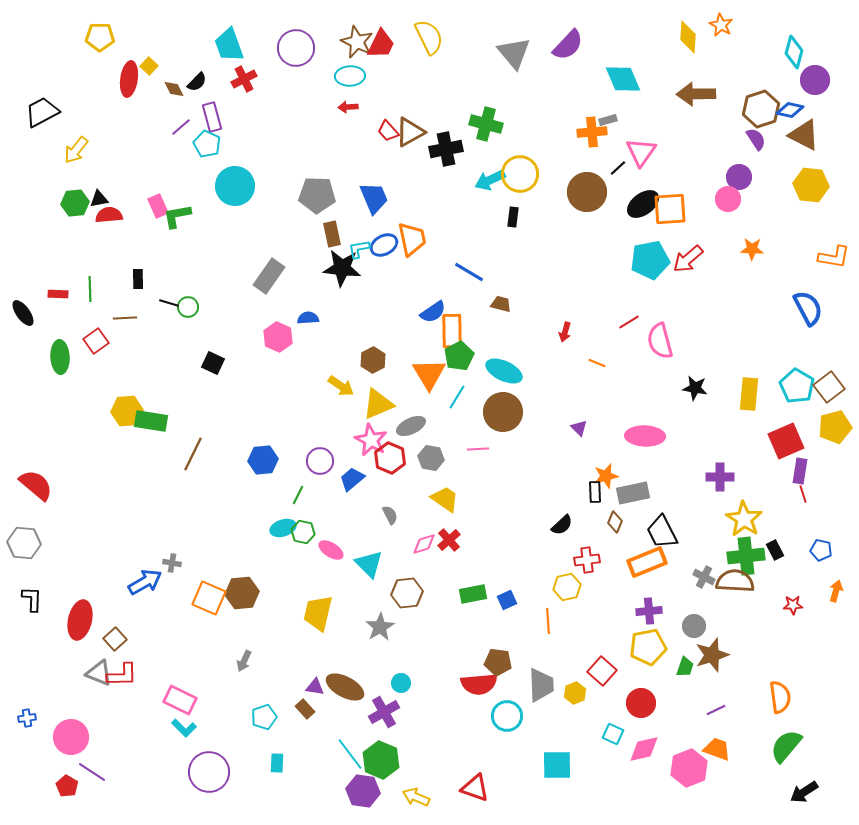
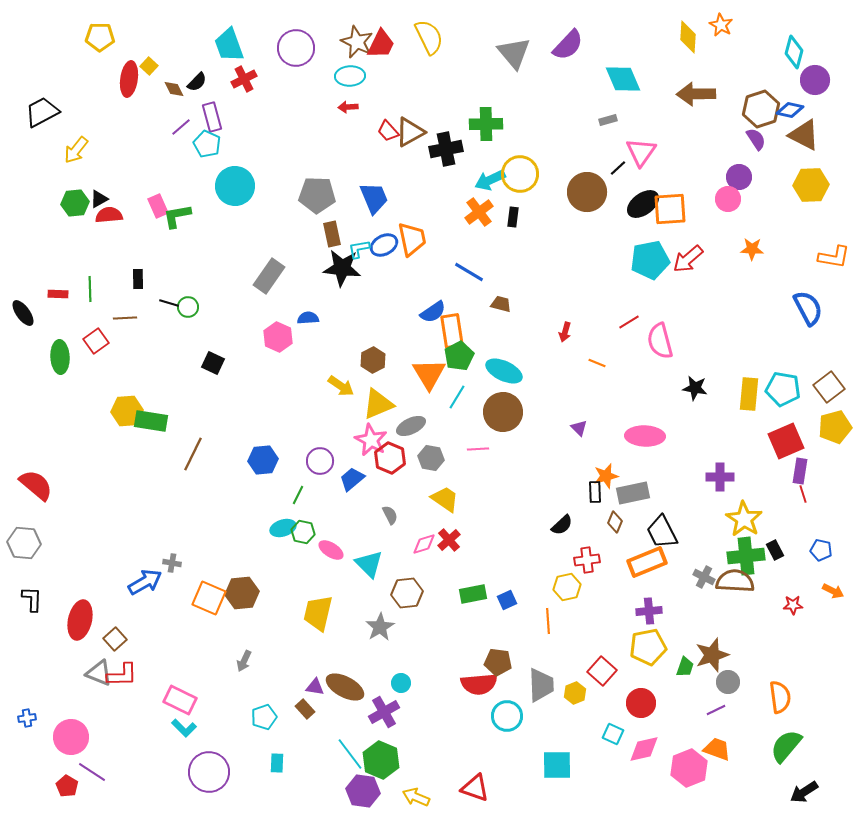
green cross at (486, 124): rotated 16 degrees counterclockwise
orange cross at (592, 132): moved 113 px left, 80 px down; rotated 32 degrees counterclockwise
yellow hexagon at (811, 185): rotated 8 degrees counterclockwise
black triangle at (99, 199): rotated 18 degrees counterclockwise
orange rectangle at (452, 331): rotated 8 degrees counterclockwise
cyan pentagon at (797, 386): moved 14 px left, 3 px down; rotated 20 degrees counterclockwise
orange arrow at (836, 591): moved 3 px left; rotated 100 degrees clockwise
gray circle at (694, 626): moved 34 px right, 56 px down
